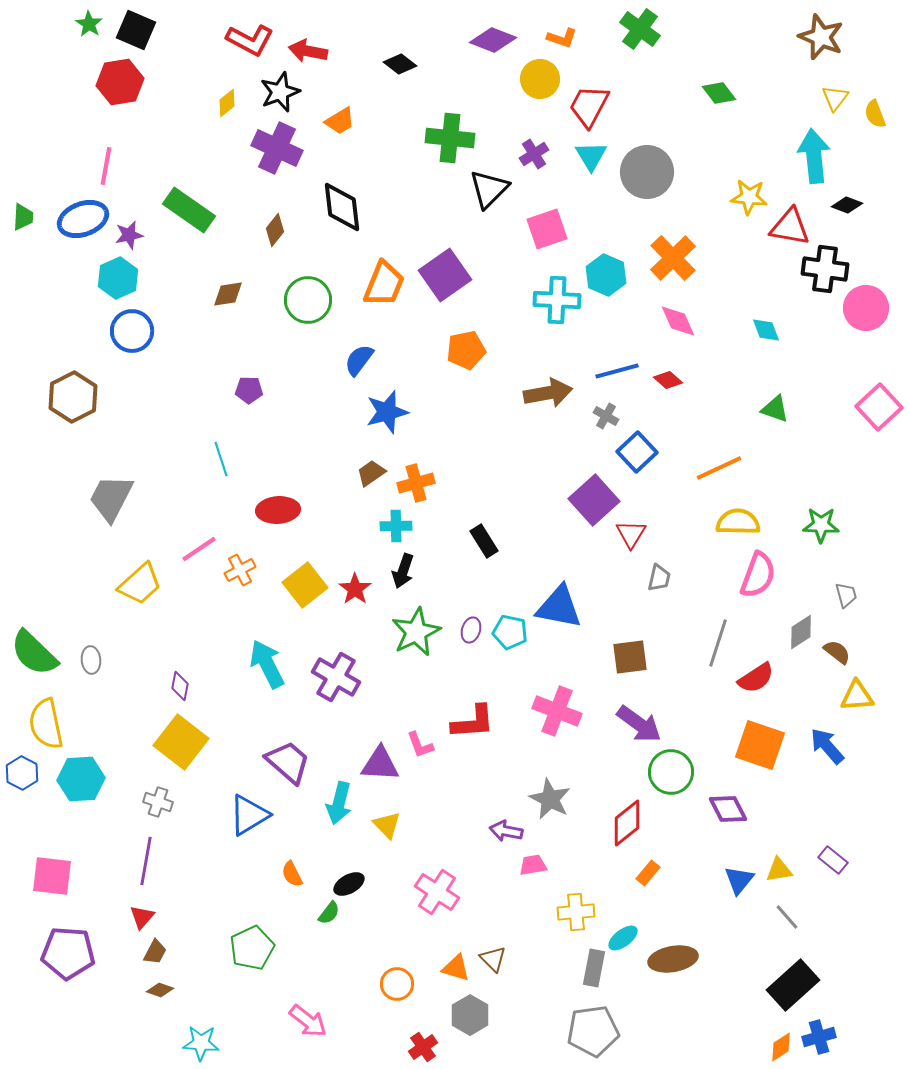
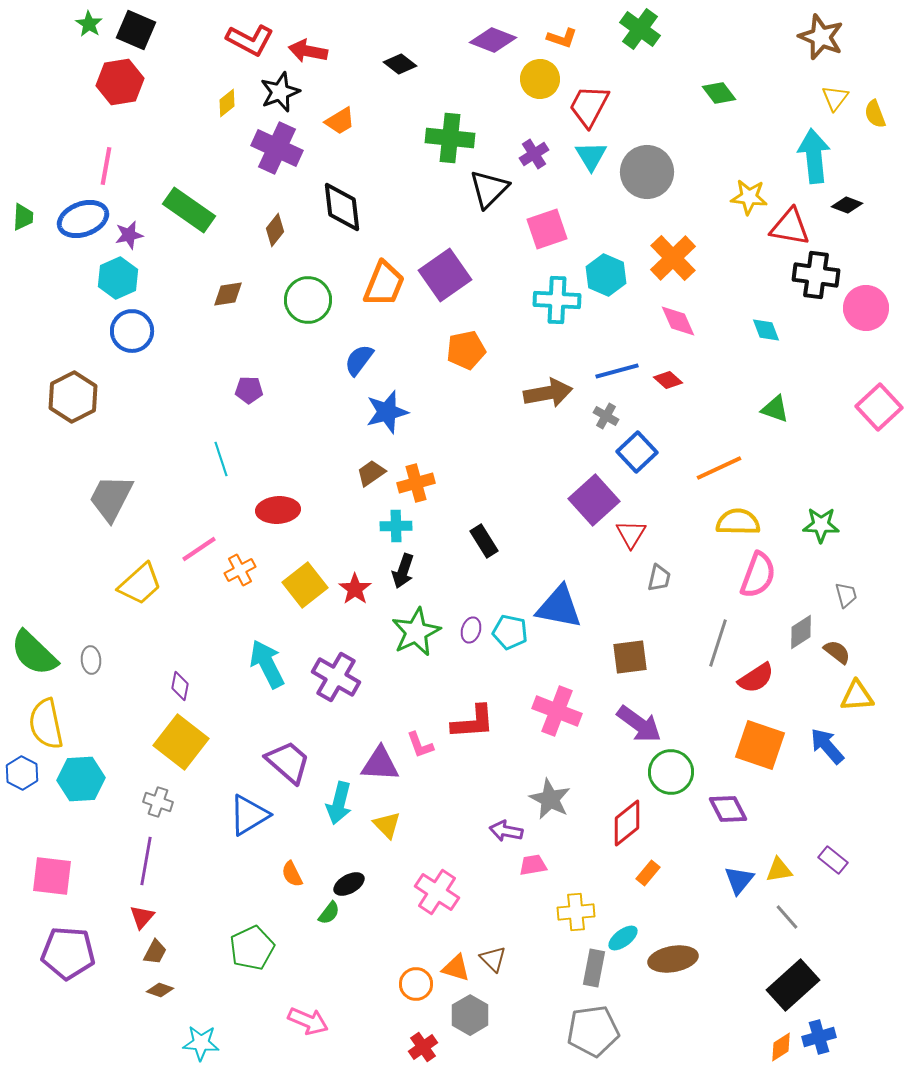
black cross at (825, 269): moved 9 px left, 6 px down
orange circle at (397, 984): moved 19 px right
pink arrow at (308, 1021): rotated 15 degrees counterclockwise
